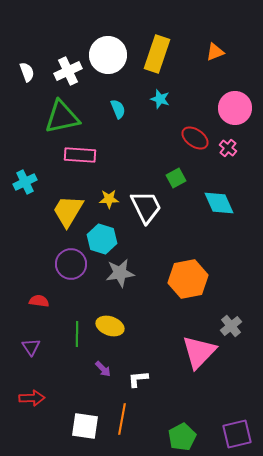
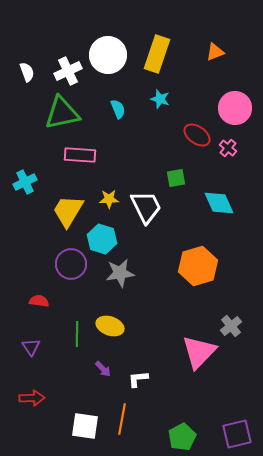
green triangle: moved 4 px up
red ellipse: moved 2 px right, 3 px up
green square: rotated 18 degrees clockwise
orange hexagon: moved 10 px right, 13 px up; rotated 6 degrees counterclockwise
